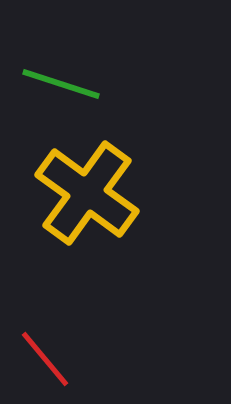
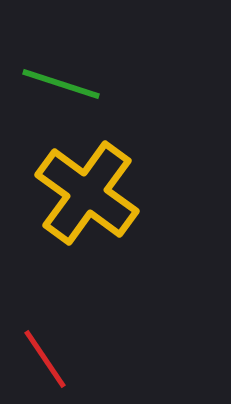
red line: rotated 6 degrees clockwise
